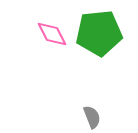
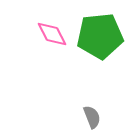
green pentagon: moved 1 px right, 3 px down
